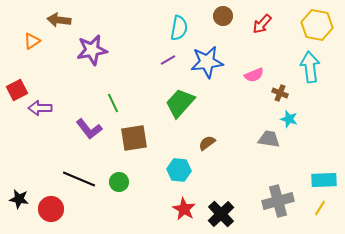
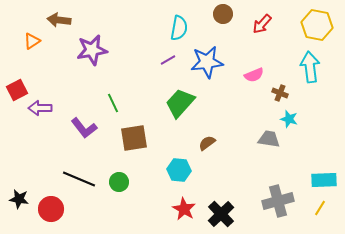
brown circle: moved 2 px up
purple L-shape: moved 5 px left, 1 px up
